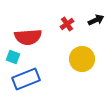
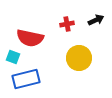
red cross: rotated 24 degrees clockwise
red semicircle: moved 2 px right, 1 px down; rotated 16 degrees clockwise
yellow circle: moved 3 px left, 1 px up
blue rectangle: rotated 8 degrees clockwise
